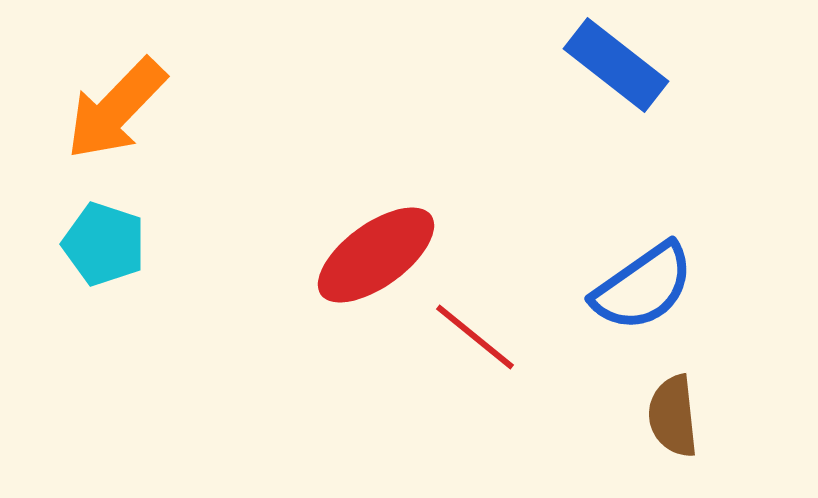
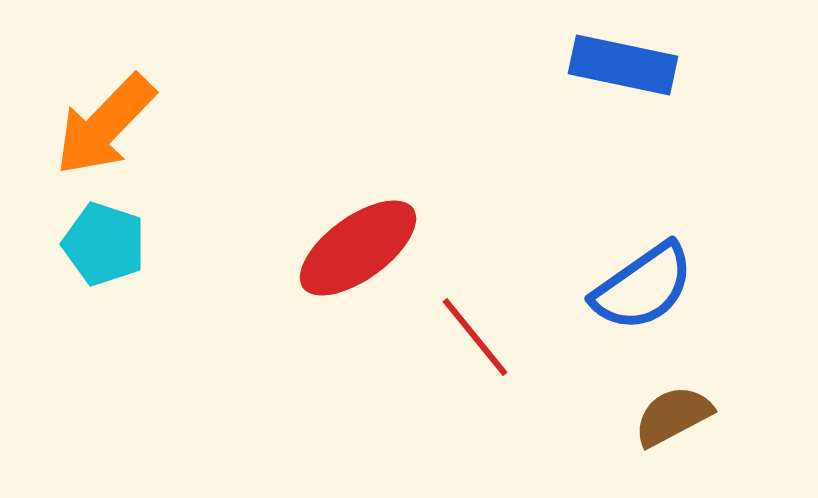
blue rectangle: moved 7 px right; rotated 26 degrees counterclockwise
orange arrow: moved 11 px left, 16 px down
red ellipse: moved 18 px left, 7 px up
red line: rotated 12 degrees clockwise
brown semicircle: rotated 68 degrees clockwise
